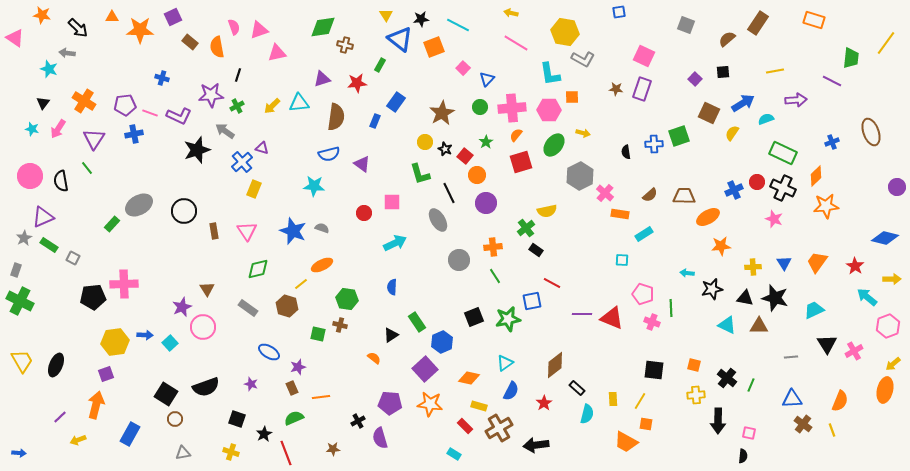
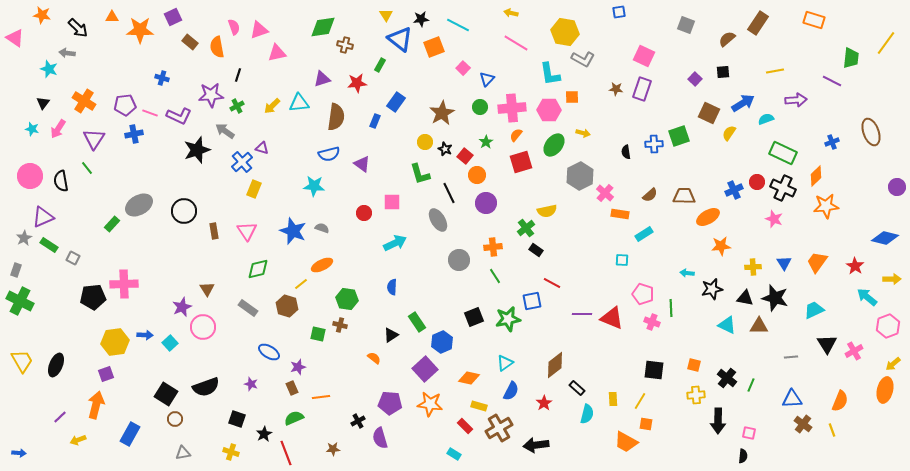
yellow semicircle at (732, 133): moved 3 px left
